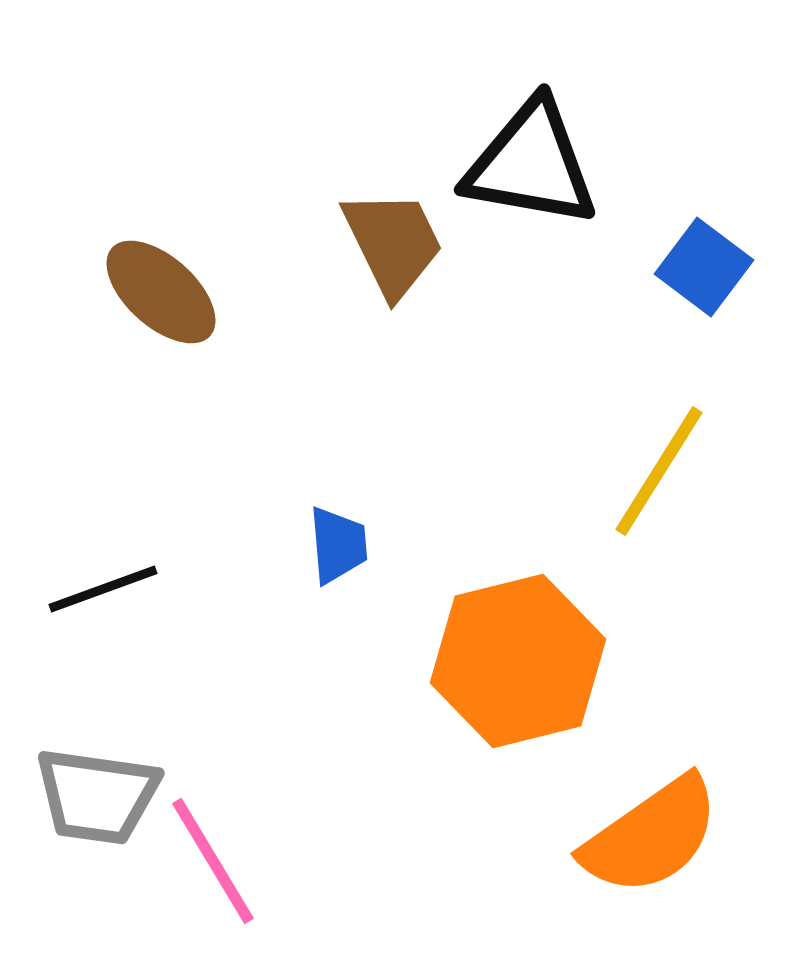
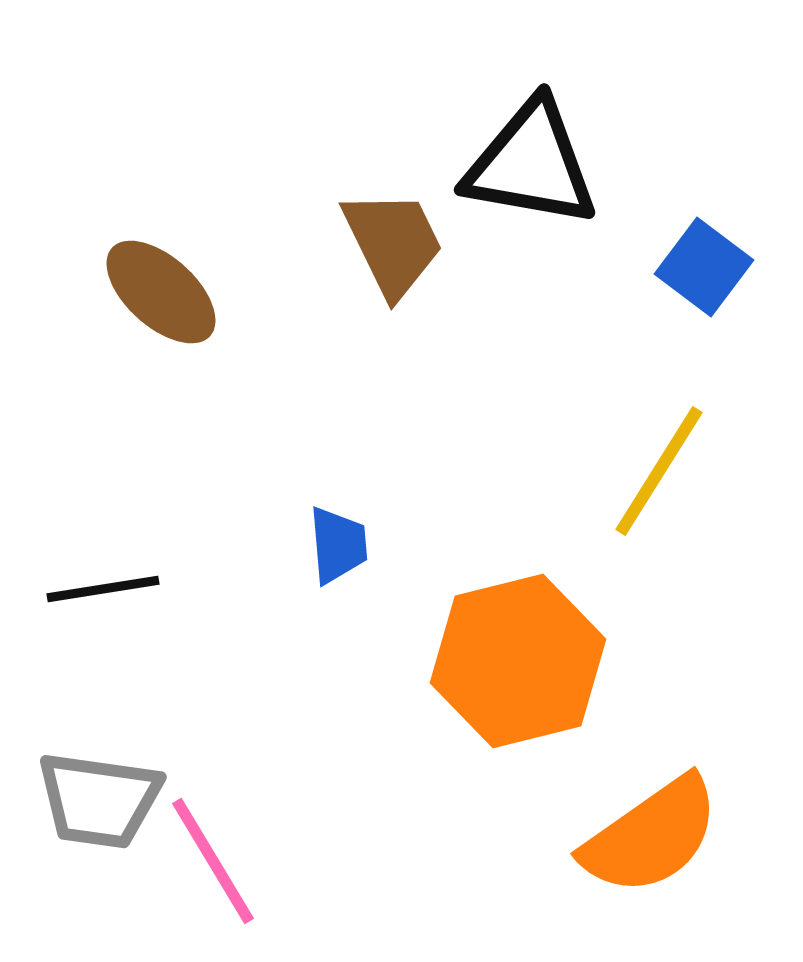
black line: rotated 11 degrees clockwise
gray trapezoid: moved 2 px right, 4 px down
